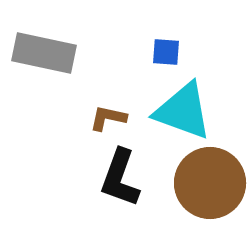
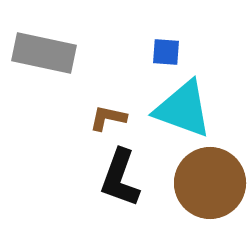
cyan triangle: moved 2 px up
